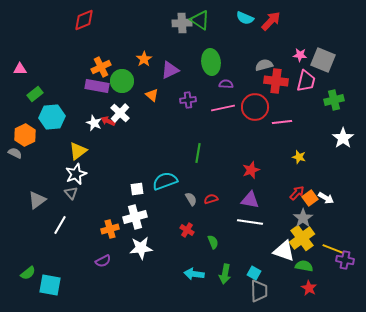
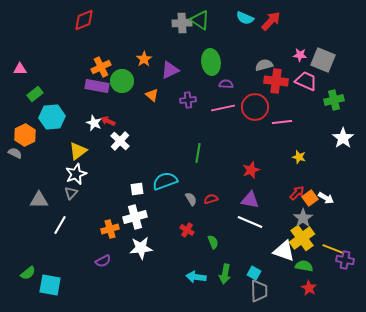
pink trapezoid at (306, 81): rotated 80 degrees counterclockwise
white cross at (120, 113): moved 28 px down
gray triangle at (71, 193): rotated 24 degrees clockwise
gray triangle at (37, 200): moved 2 px right; rotated 36 degrees clockwise
white line at (250, 222): rotated 15 degrees clockwise
cyan arrow at (194, 274): moved 2 px right, 3 px down
